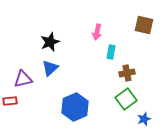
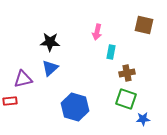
black star: rotated 24 degrees clockwise
green square: rotated 35 degrees counterclockwise
blue hexagon: rotated 20 degrees counterclockwise
blue star: moved 1 px left; rotated 16 degrees clockwise
